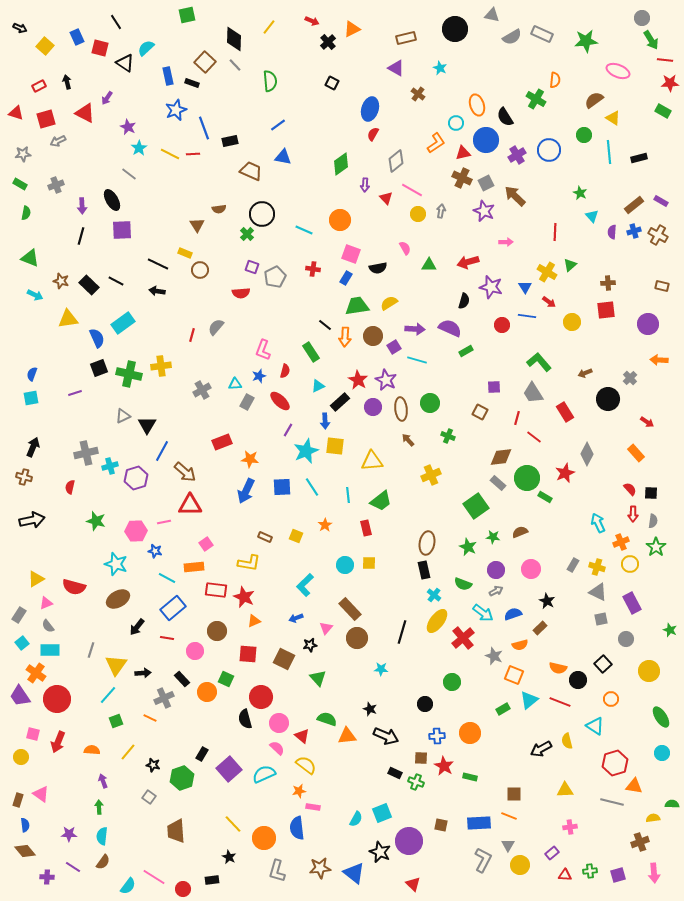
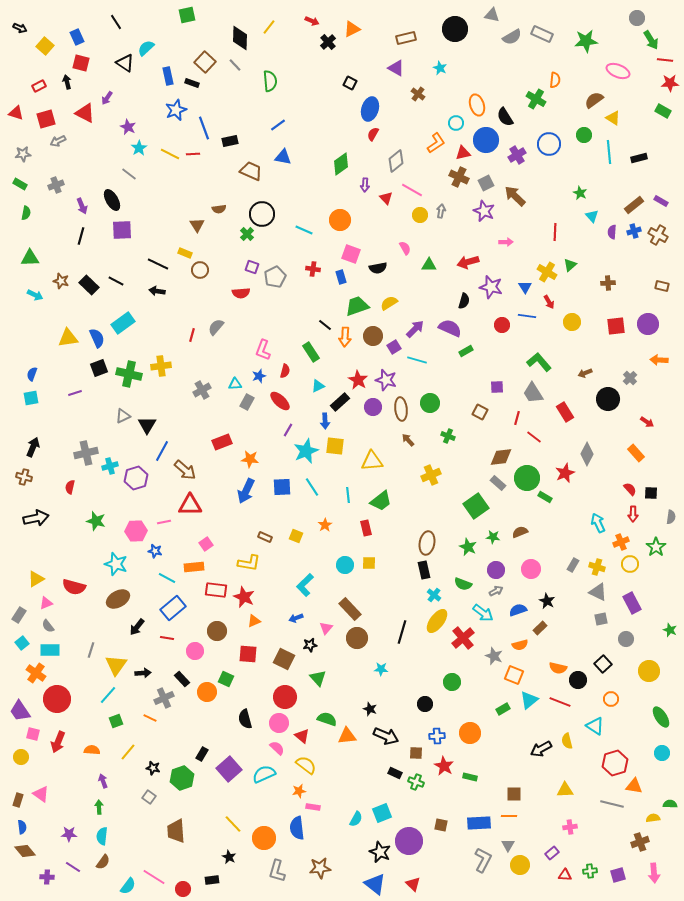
gray circle at (642, 18): moved 5 px left
black diamond at (234, 39): moved 6 px right, 1 px up
red square at (100, 48): moved 19 px left, 15 px down
black square at (332, 83): moved 18 px right
blue circle at (549, 150): moved 6 px up
brown cross at (462, 178): moved 3 px left, 1 px up
purple arrow at (82, 206): rotated 21 degrees counterclockwise
yellow circle at (418, 214): moved 2 px right, 1 px down
green triangle at (30, 258): rotated 24 degrees counterclockwise
blue rectangle at (346, 278): moved 5 px left, 1 px up; rotated 48 degrees counterclockwise
red arrow at (549, 302): rotated 24 degrees clockwise
green trapezoid at (357, 306): rotated 10 degrees counterclockwise
red square at (606, 310): moved 10 px right, 16 px down
yellow triangle at (68, 319): moved 19 px down
purple arrow at (415, 329): rotated 48 degrees counterclockwise
purple star at (386, 380): rotated 10 degrees counterclockwise
purple square at (494, 387): moved 3 px right
brown arrow at (185, 472): moved 2 px up
black arrow at (32, 520): moved 4 px right, 2 px up
gray semicircle at (653, 521): moved 18 px right, 4 px up
blue semicircle at (513, 614): moved 5 px right, 4 px up
purple trapezoid at (20, 696): moved 15 px down
red circle at (261, 697): moved 24 px right
brown square at (421, 758): moved 5 px left, 5 px up
black star at (153, 765): moved 3 px down
gray line at (612, 802): moved 2 px down
green semicircle at (672, 804): moved 2 px left
orange line at (509, 816): rotated 21 degrees counterclockwise
blue semicircle at (25, 825): moved 3 px left, 2 px down
blue triangle at (354, 873): moved 21 px right, 11 px down
